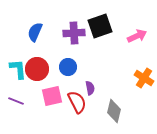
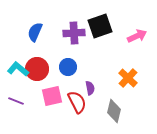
cyan L-shape: rotated 45 degrees counterclockwise
orange cross: moved 16 px left; rotated 12 degrees clockwise
